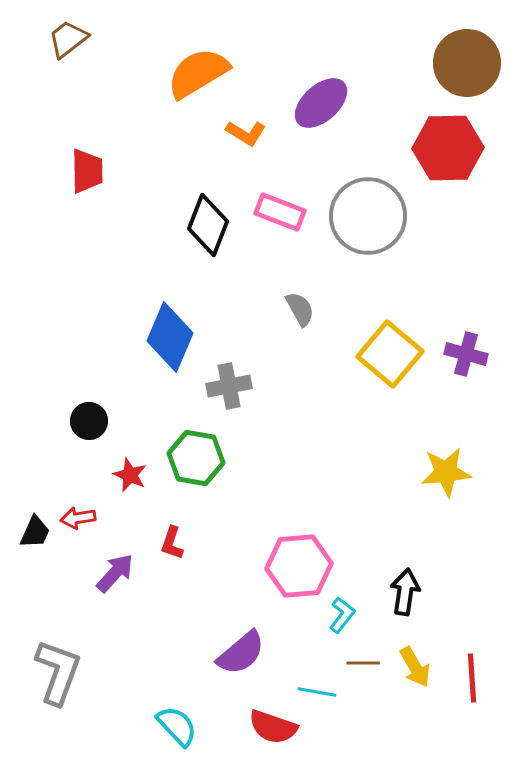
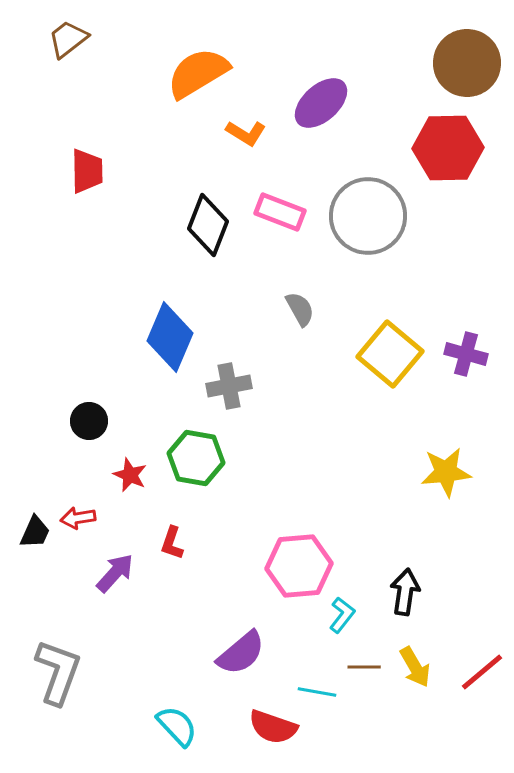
brown line: moved 1 px right, 4 px down
red line: moved 10 px right, 6 px up; rotated 54 degrees clockwise
